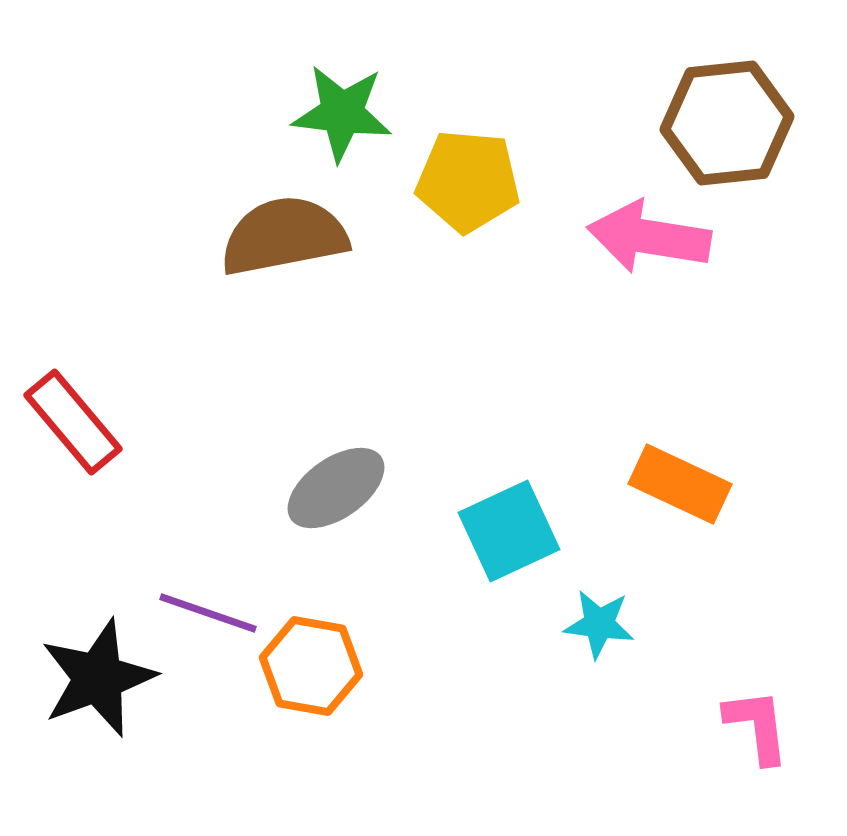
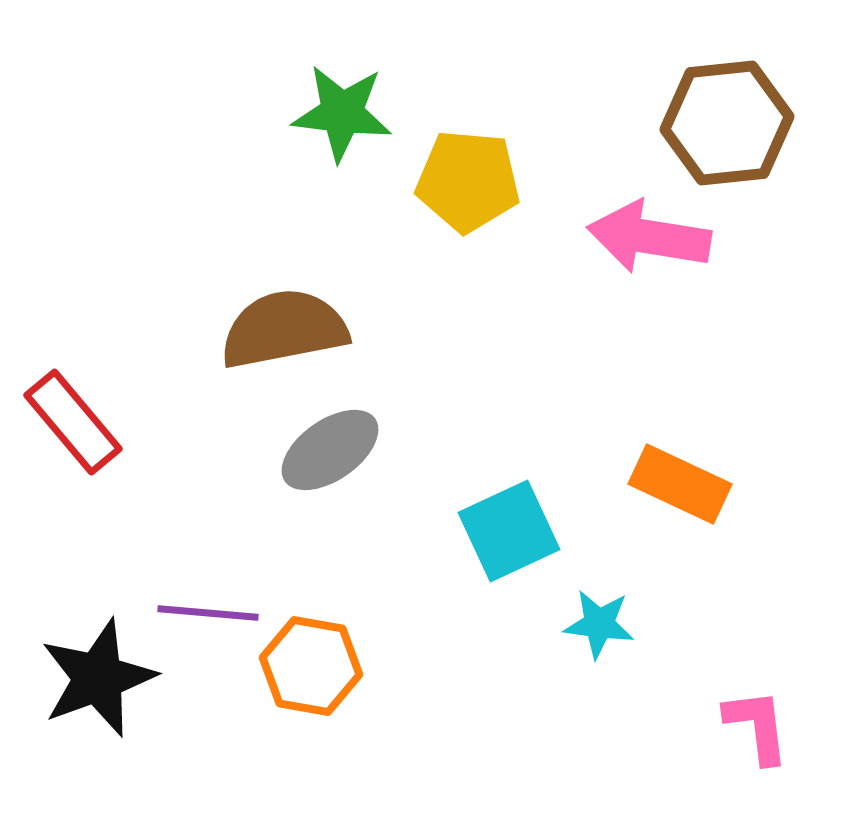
brown semicircle: moved 93 px down
gray ellipse: moved 6 px left, 38 px up
purple line: rotated 14 degrees counterclockwise
